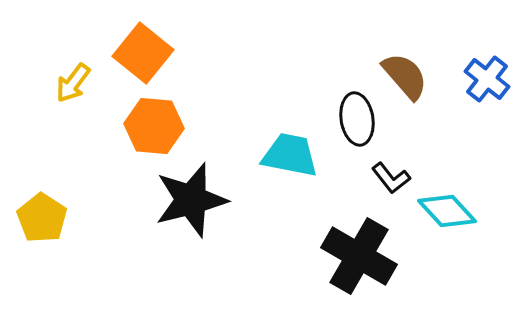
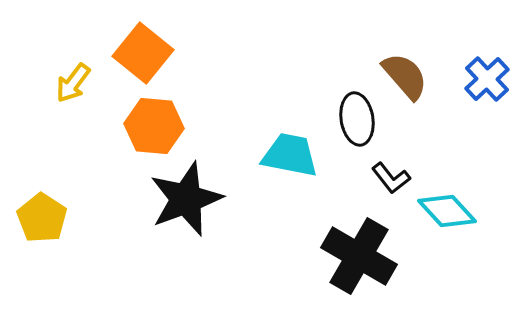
blue cross: rotated 9 degrees clockwise
black star: moved 5 px left, 1 px up; rotated 6 degrees counterclockwise
